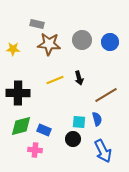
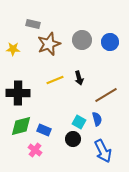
gray rectangle: moved 4 px left
brown star: rotated 25 degrees counterclockwise
cyan square: rotated 24 degrees clockwise
pink cross: rotated 32 degrees clockwise
